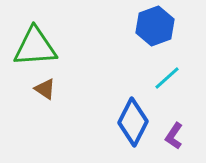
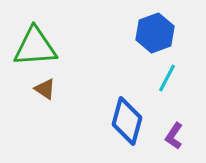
blue hexagon: moved 7 px down
cyan line: rotated 20 degrees counterclockwise
blue diamond: moved 6 px left, 1 px up; rotated 12 degrees counterclockwise
